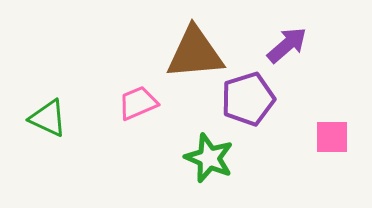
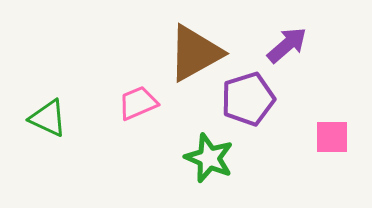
brown triangle: rotated 24 degrees counterclockwise
